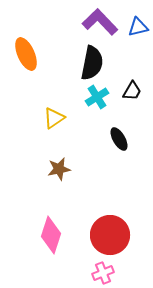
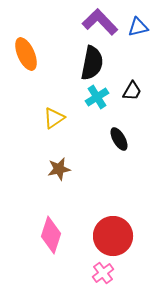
red circle: moved 3 px right, 1 px down
pink cross: rotated 15 degrees counterclockwise
